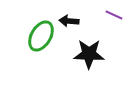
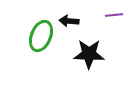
purple line: rotated 30 degrees counterclockwise
green ellipse: rotated 8 degrees counterclockwise
